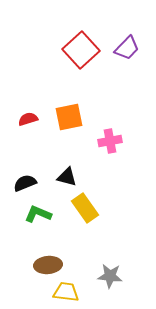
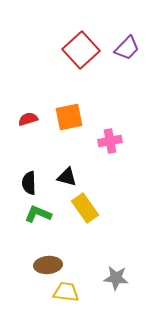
black semicircle: moved 4 px right; rotated 70 degrees counterclockwise
gray star: moved 6 px right, 2 px down
